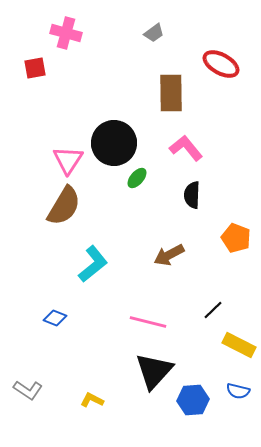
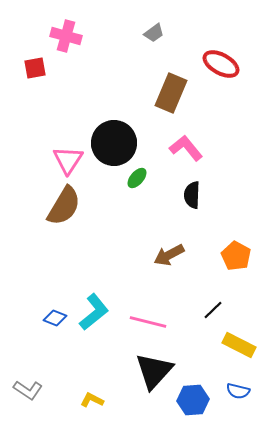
pink cross: moved 3 px down
brown rectangle: rotated 24 degrees clockwise
orange pentagon: moved 18 px down; rotated 8 degrees clockwise
cyan L-shape: moved 1 px right, 48 px down
